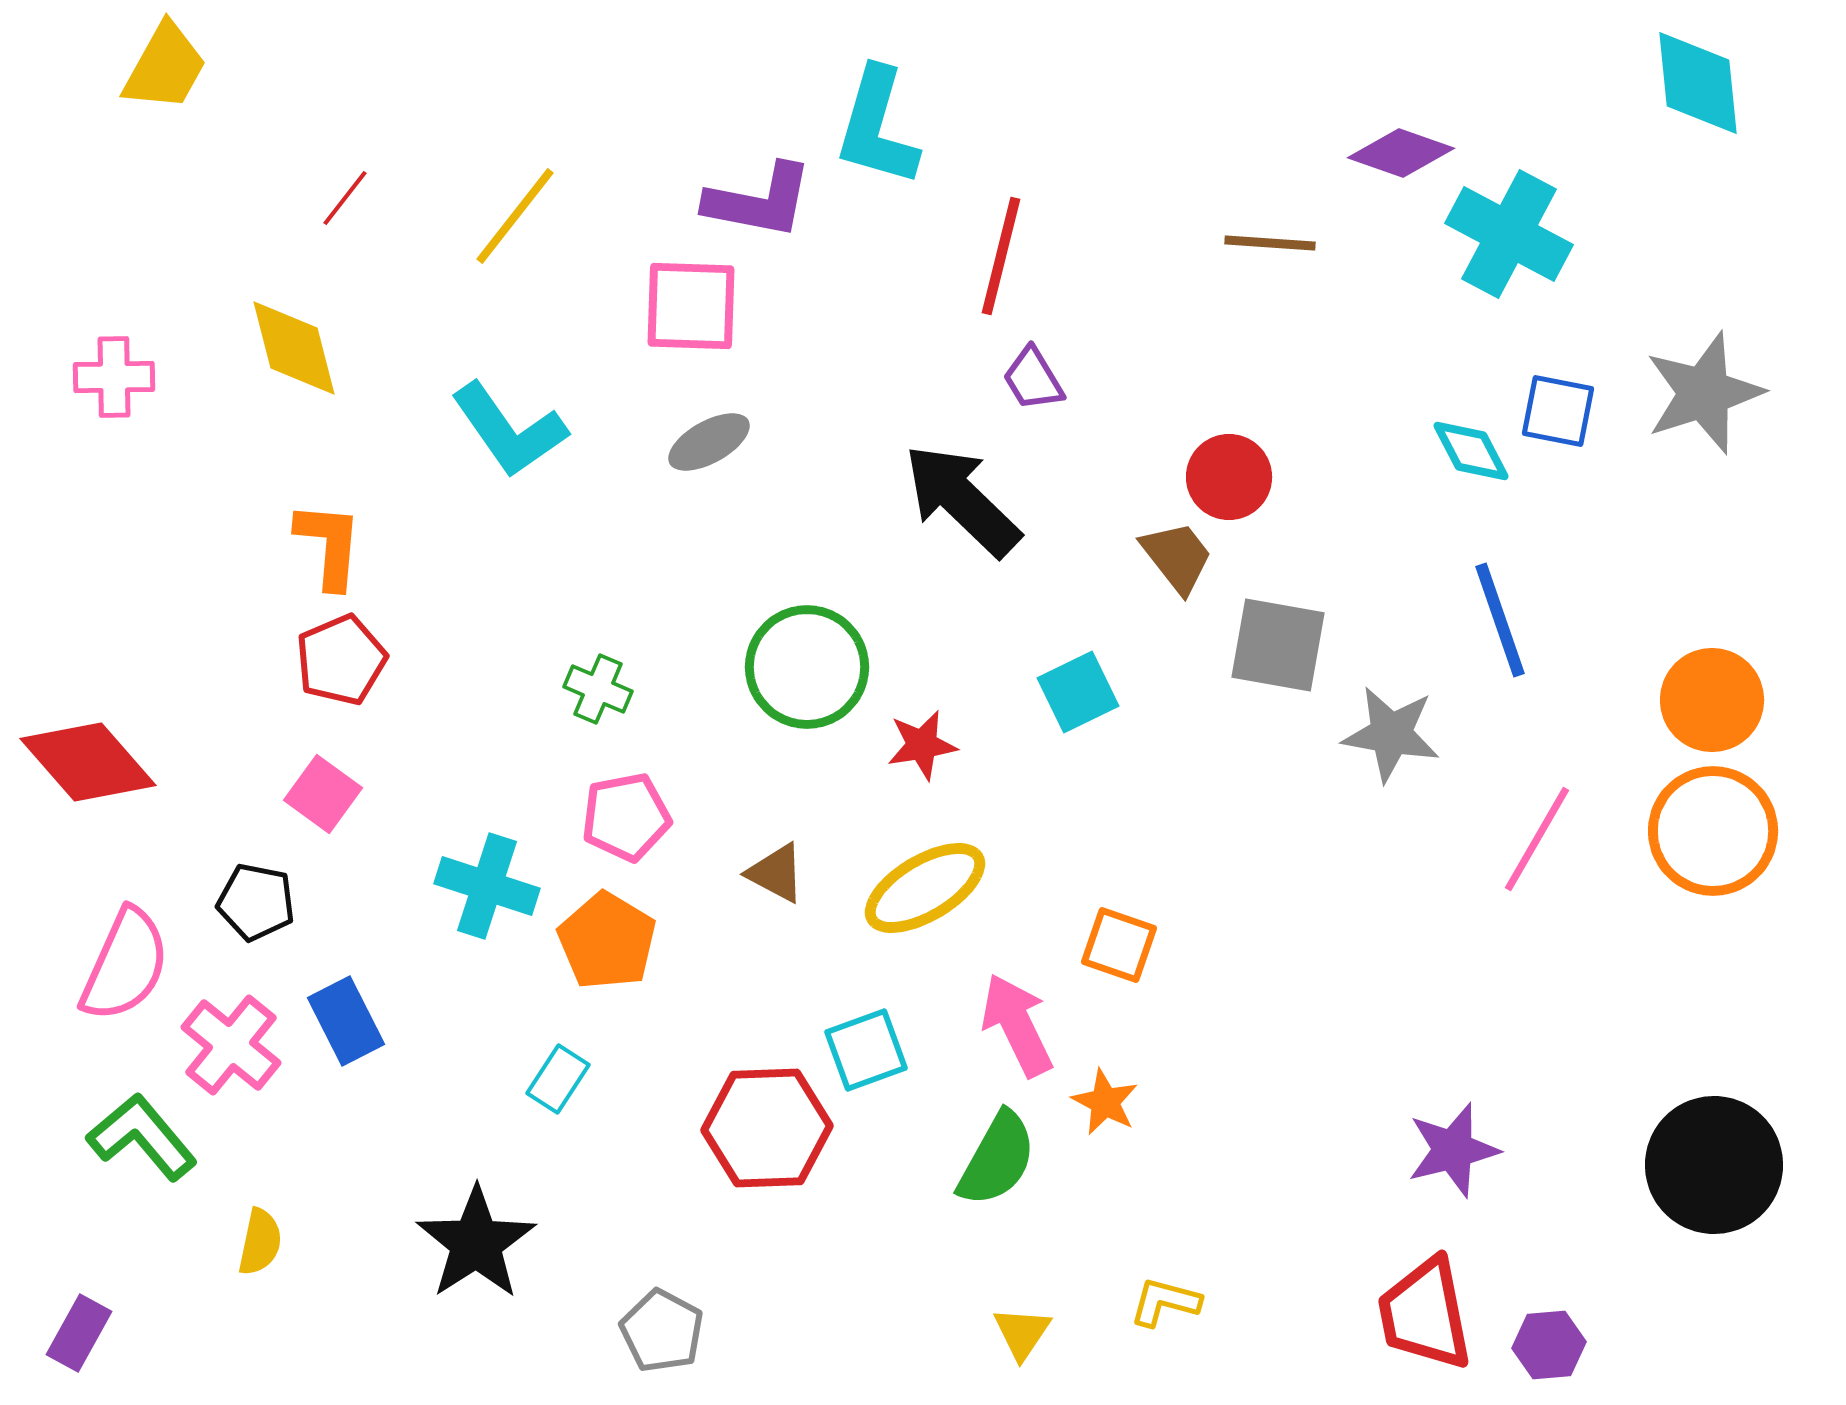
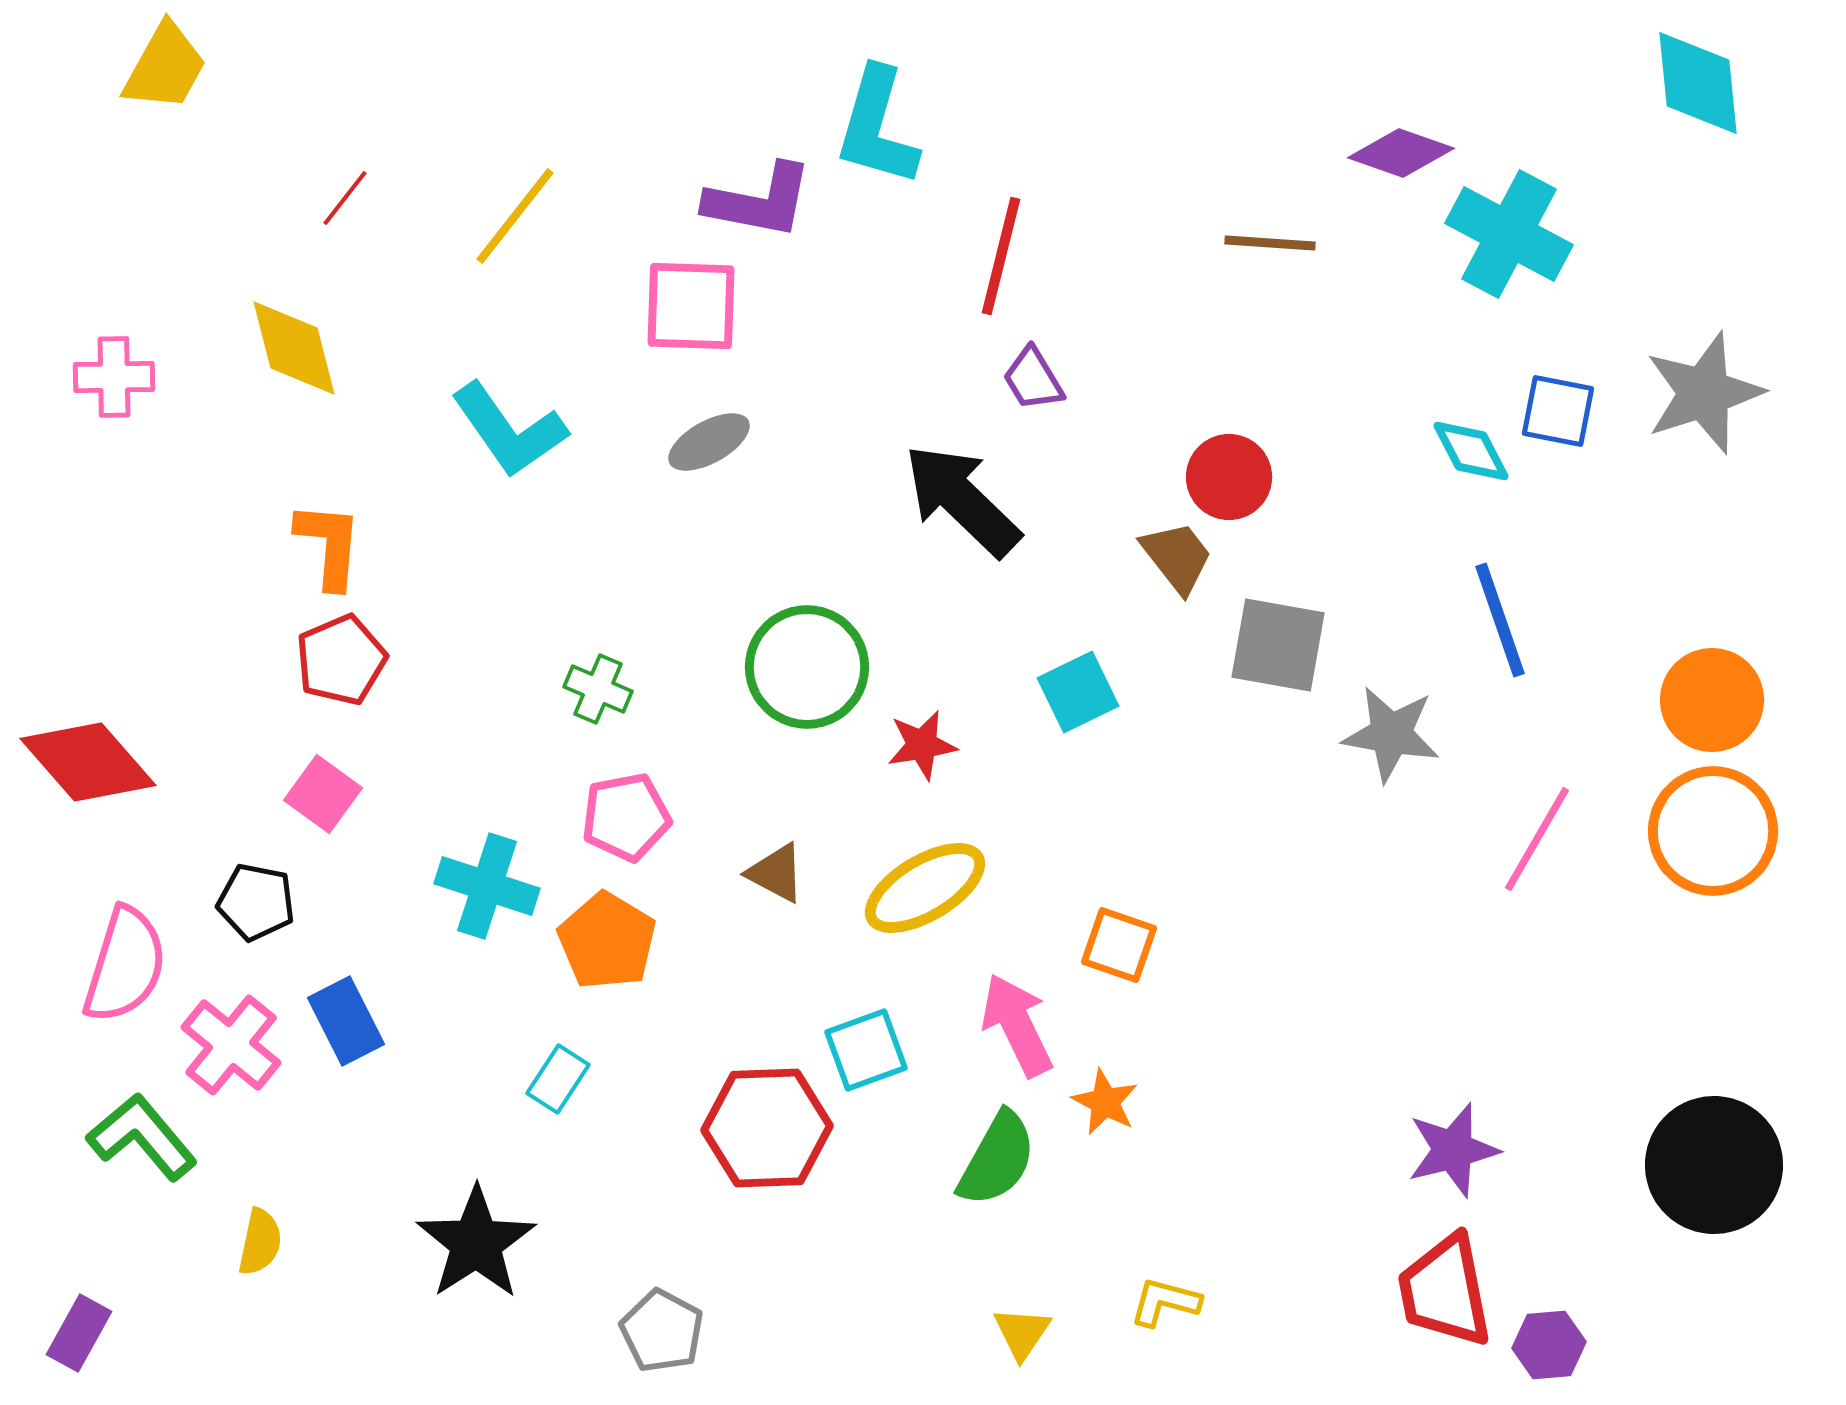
pink semicircle at (125, 965): rotated 7 degrees counterclockwise
red trapezoid at (1425, 1314): moved 20 px right, 23 px up
